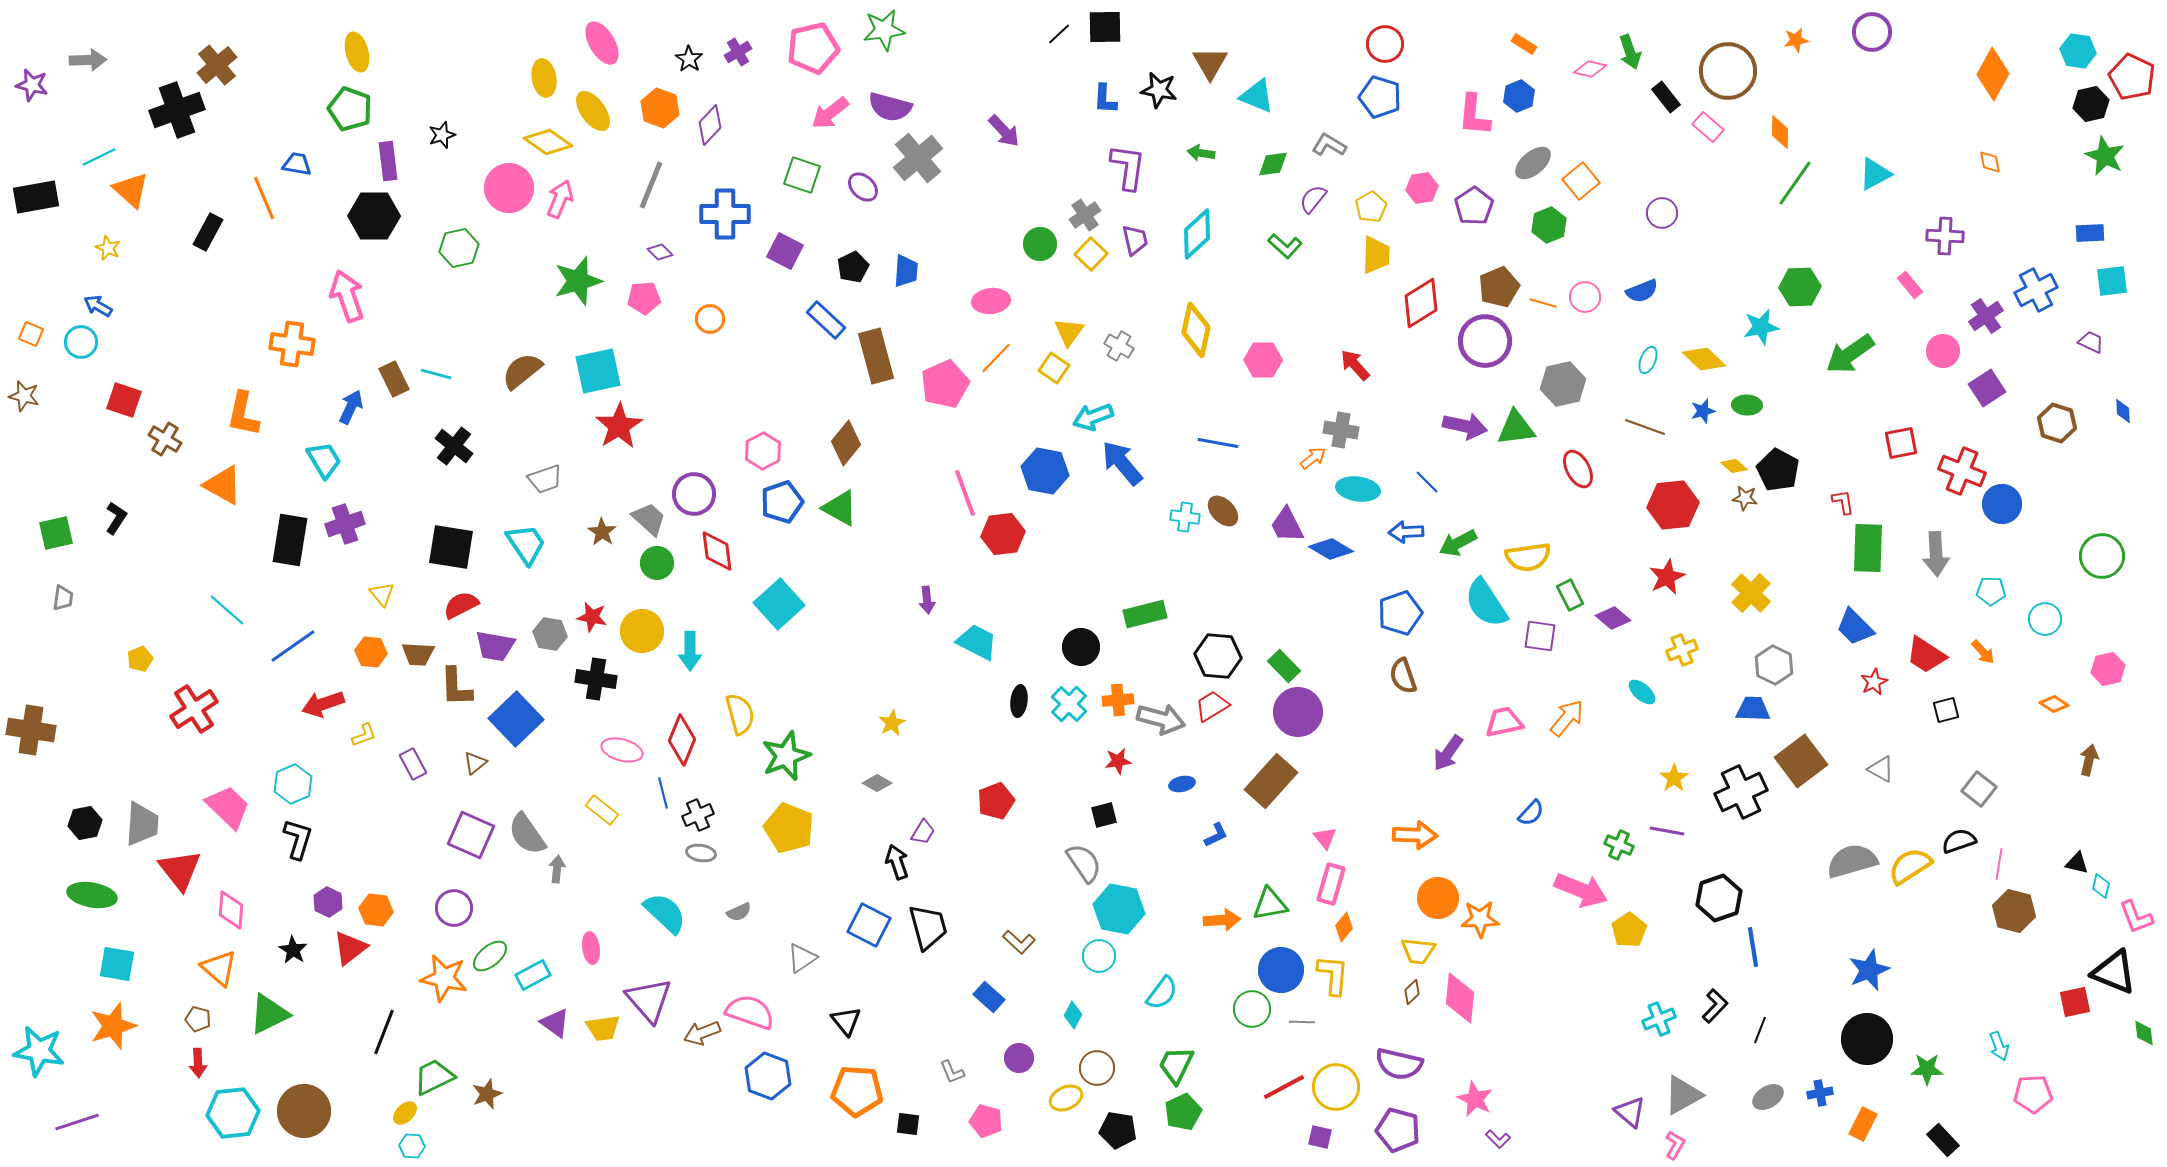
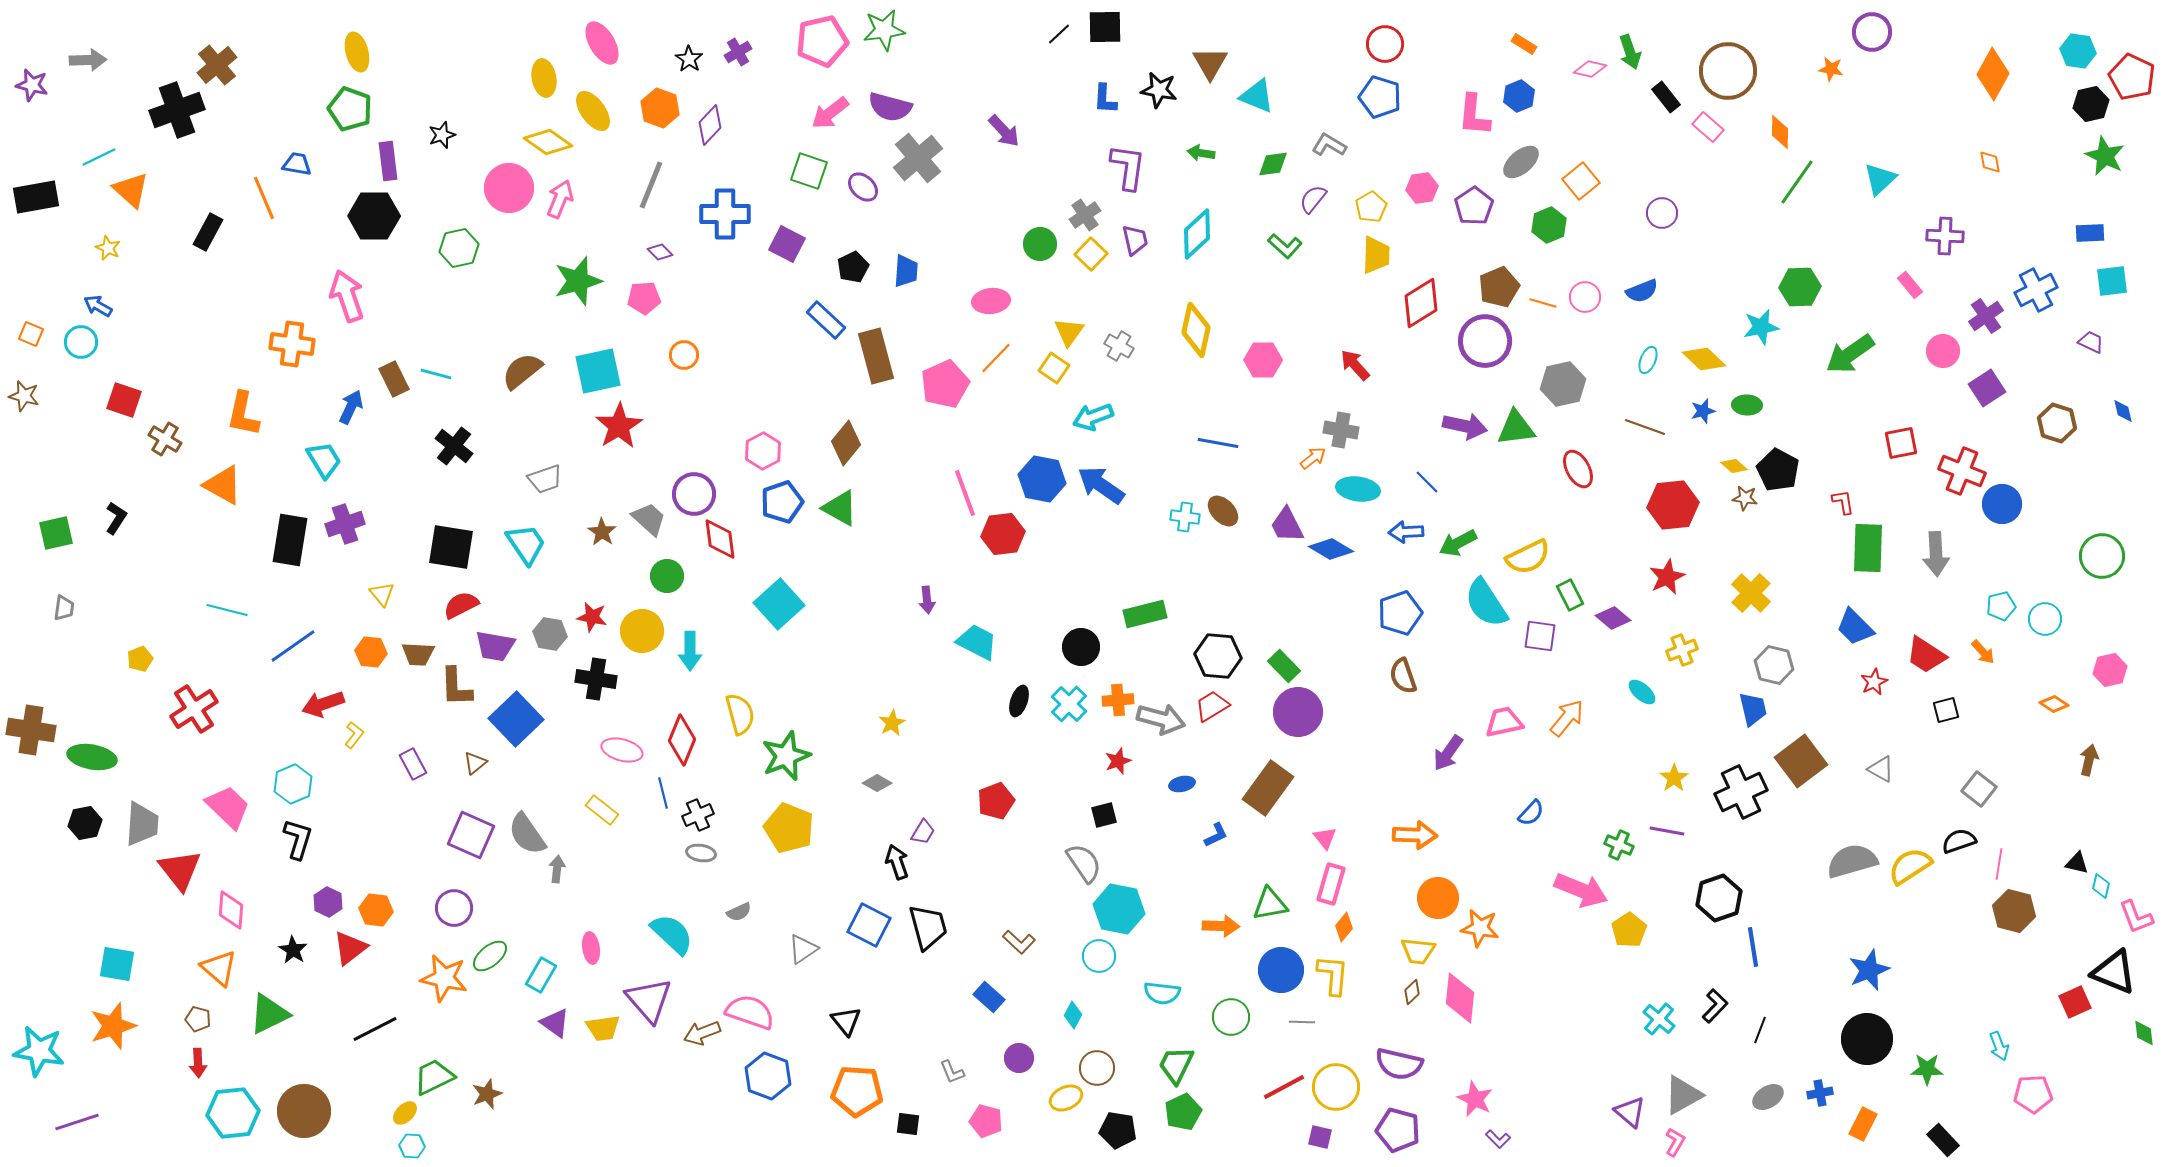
orange star at (1796, 40): moved 35 px right, 29 px down; rotated 20 degrees clockwise
pink pentagon at (813, 48): moved 9 px right, 7 px up
gray ellipse at (1533, 163): moved 12 px left, 1 px up
cyan triangle at (1875, 174): moved 5 px right, 5 px down; rotated 15 degrees counterclockwise
green square at (802, 175): moved 7 px right, 4 px up
green line at (1795, 183): moved 2 px right, 1 px up
purple square at (785, 251): moved 2 px right, 7 px up
orange circle at (710, 319): moved 26 px left, 36 px down
blue diamond at (2123, 411): rotated 10 degrees counterclockwise
blue arrow at (1122, 463): moved 21 px left, 22 px down; rotated 15 degrees counterclockwise
blue hexagon at (1045, 471): moved 3 px left, 8 px down
red diamond at (717, 551): moved 3 px right, 12 px up
yellow semicircle at (1528, 557): rotated 18 degrees counterclockwise
green circle at (657, 563): moved 10 px right, 13 px down
cyan pentagon at (1991, 591): moved 10 px right, 15 px down; rotated 16 degrees counterclockwise
gray trapezoid at (63, 598): moved 1 px right, 10 px down
cyan line at (227, 610): rotated 27 degrees counterclockwise
gray hexagon at (1774, 665): rotated 12 degrees counterclockwise
pink hexagon at (2108, 669): moved 2 px right, 1 px down
black ellipse at (1019, 701): rotated 12 degrees clockwise
blue trapezoid at (1753, 709): rotated 75 degrees clockwise
yellow L-shape at (364, 735): moved 10 px left; rotated 32 degrees counterclockwise
red star at (1118, 761): rotated 12 degrees counterclockwise
brown rectangle at (1271, 781): moved 3 px left, 7 px down; rotated 6 degrees counterclockwise
green ellipse at (92, 895): moved 138 px up
cyan semicircle at (665, 913): moved 7 px right, 21 px down
orange star at (1480, 919): moved 9 px down; rotated 12 degrees clockwise
orange arrow at (1222, 920): moved 1 px left, 6 px down; rotated 6 degrees clockwise
gray triangle at (802, 958): moved 1 px right, 9 px up
cyan rectangle at (533, 975): moved 8 px right; rotated 32 degrees counterclockwise
cyan semicircle at (1162, 993): rotated 60 degrees clockwise
red square at (2075, 1002): rotated 12 degrees counterclockwise
green circle at (1252, 1009): moved 21 px left, 8 px down
cyan cross at (1659, 1019): rotated 28 degrees counterclockwise
black line at (384, 1032): moved 9 px left, 3 px up; rotated 42 degrees clockwise
pink L-shape at (1675, 1145): moved 3 px up
